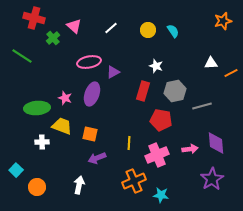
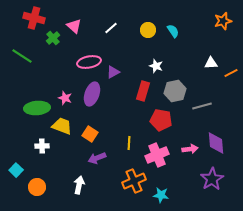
orange square: rotated 21 degrees clockwise
white cross: moved 4 px down
